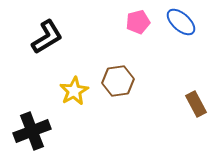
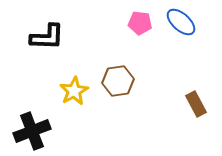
pink pentagon: moved 2 px right, 1 px down; rotated 20 degrees clockwise
black L-shape: rotated 33 degrees clockwise
